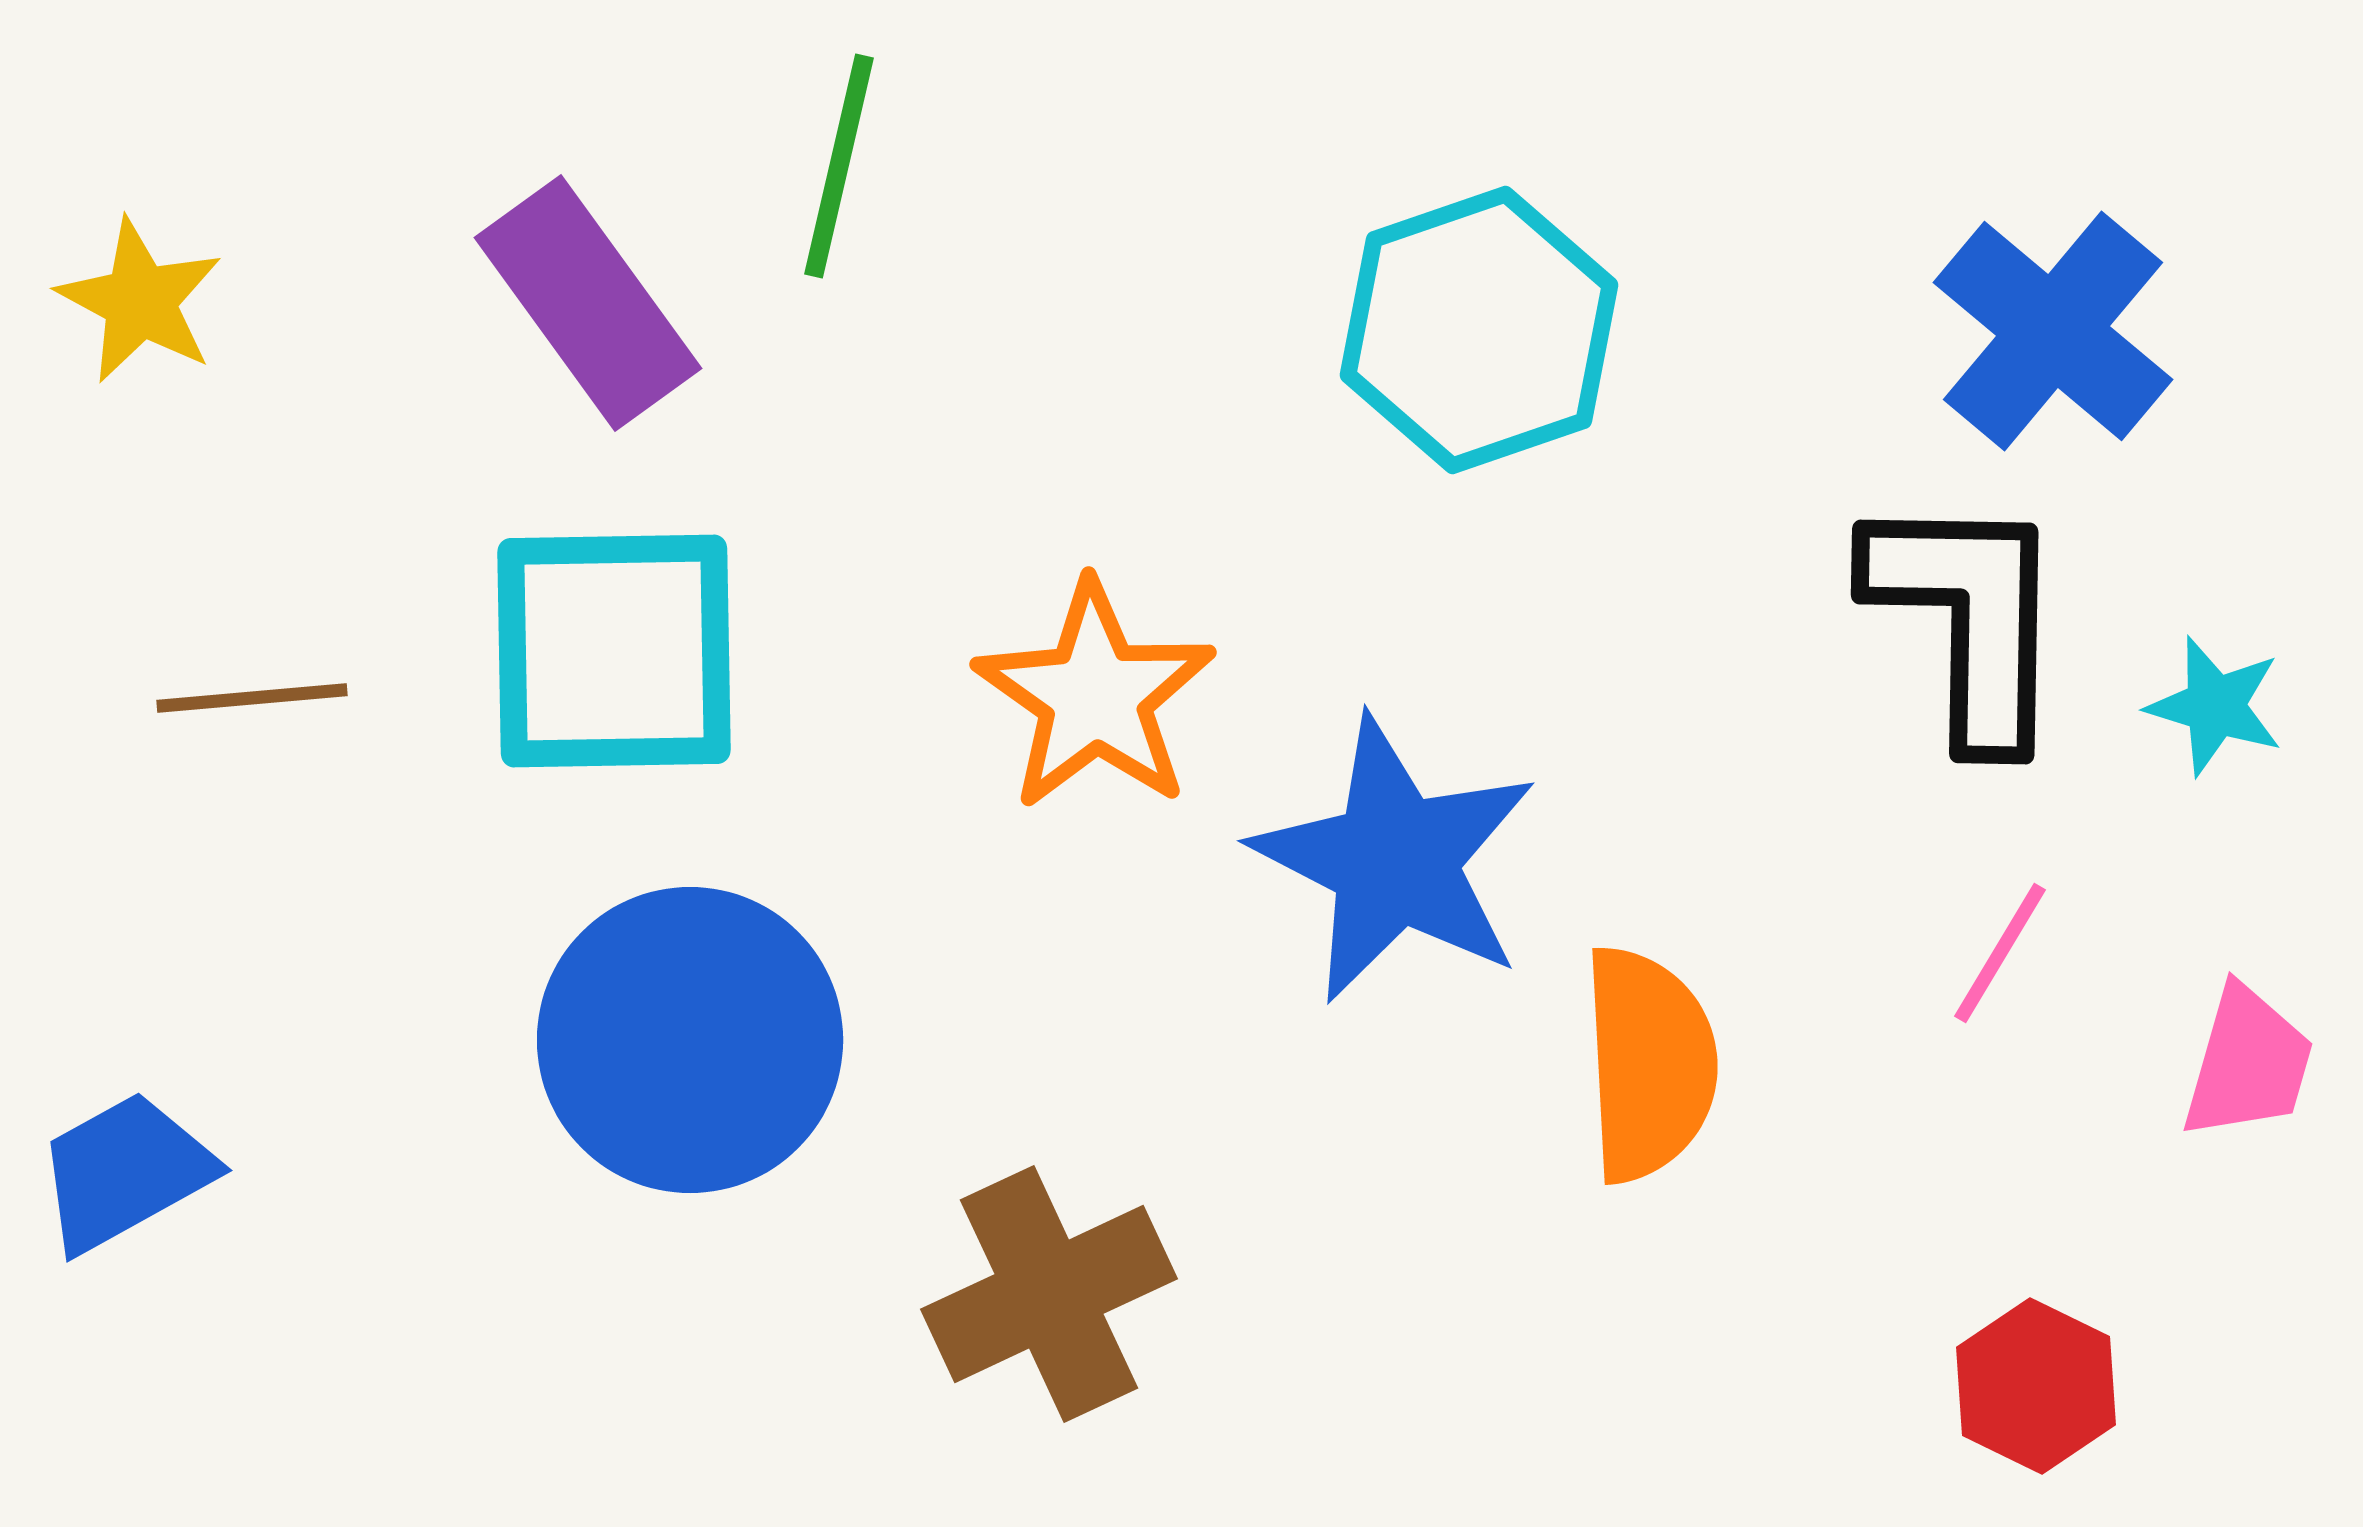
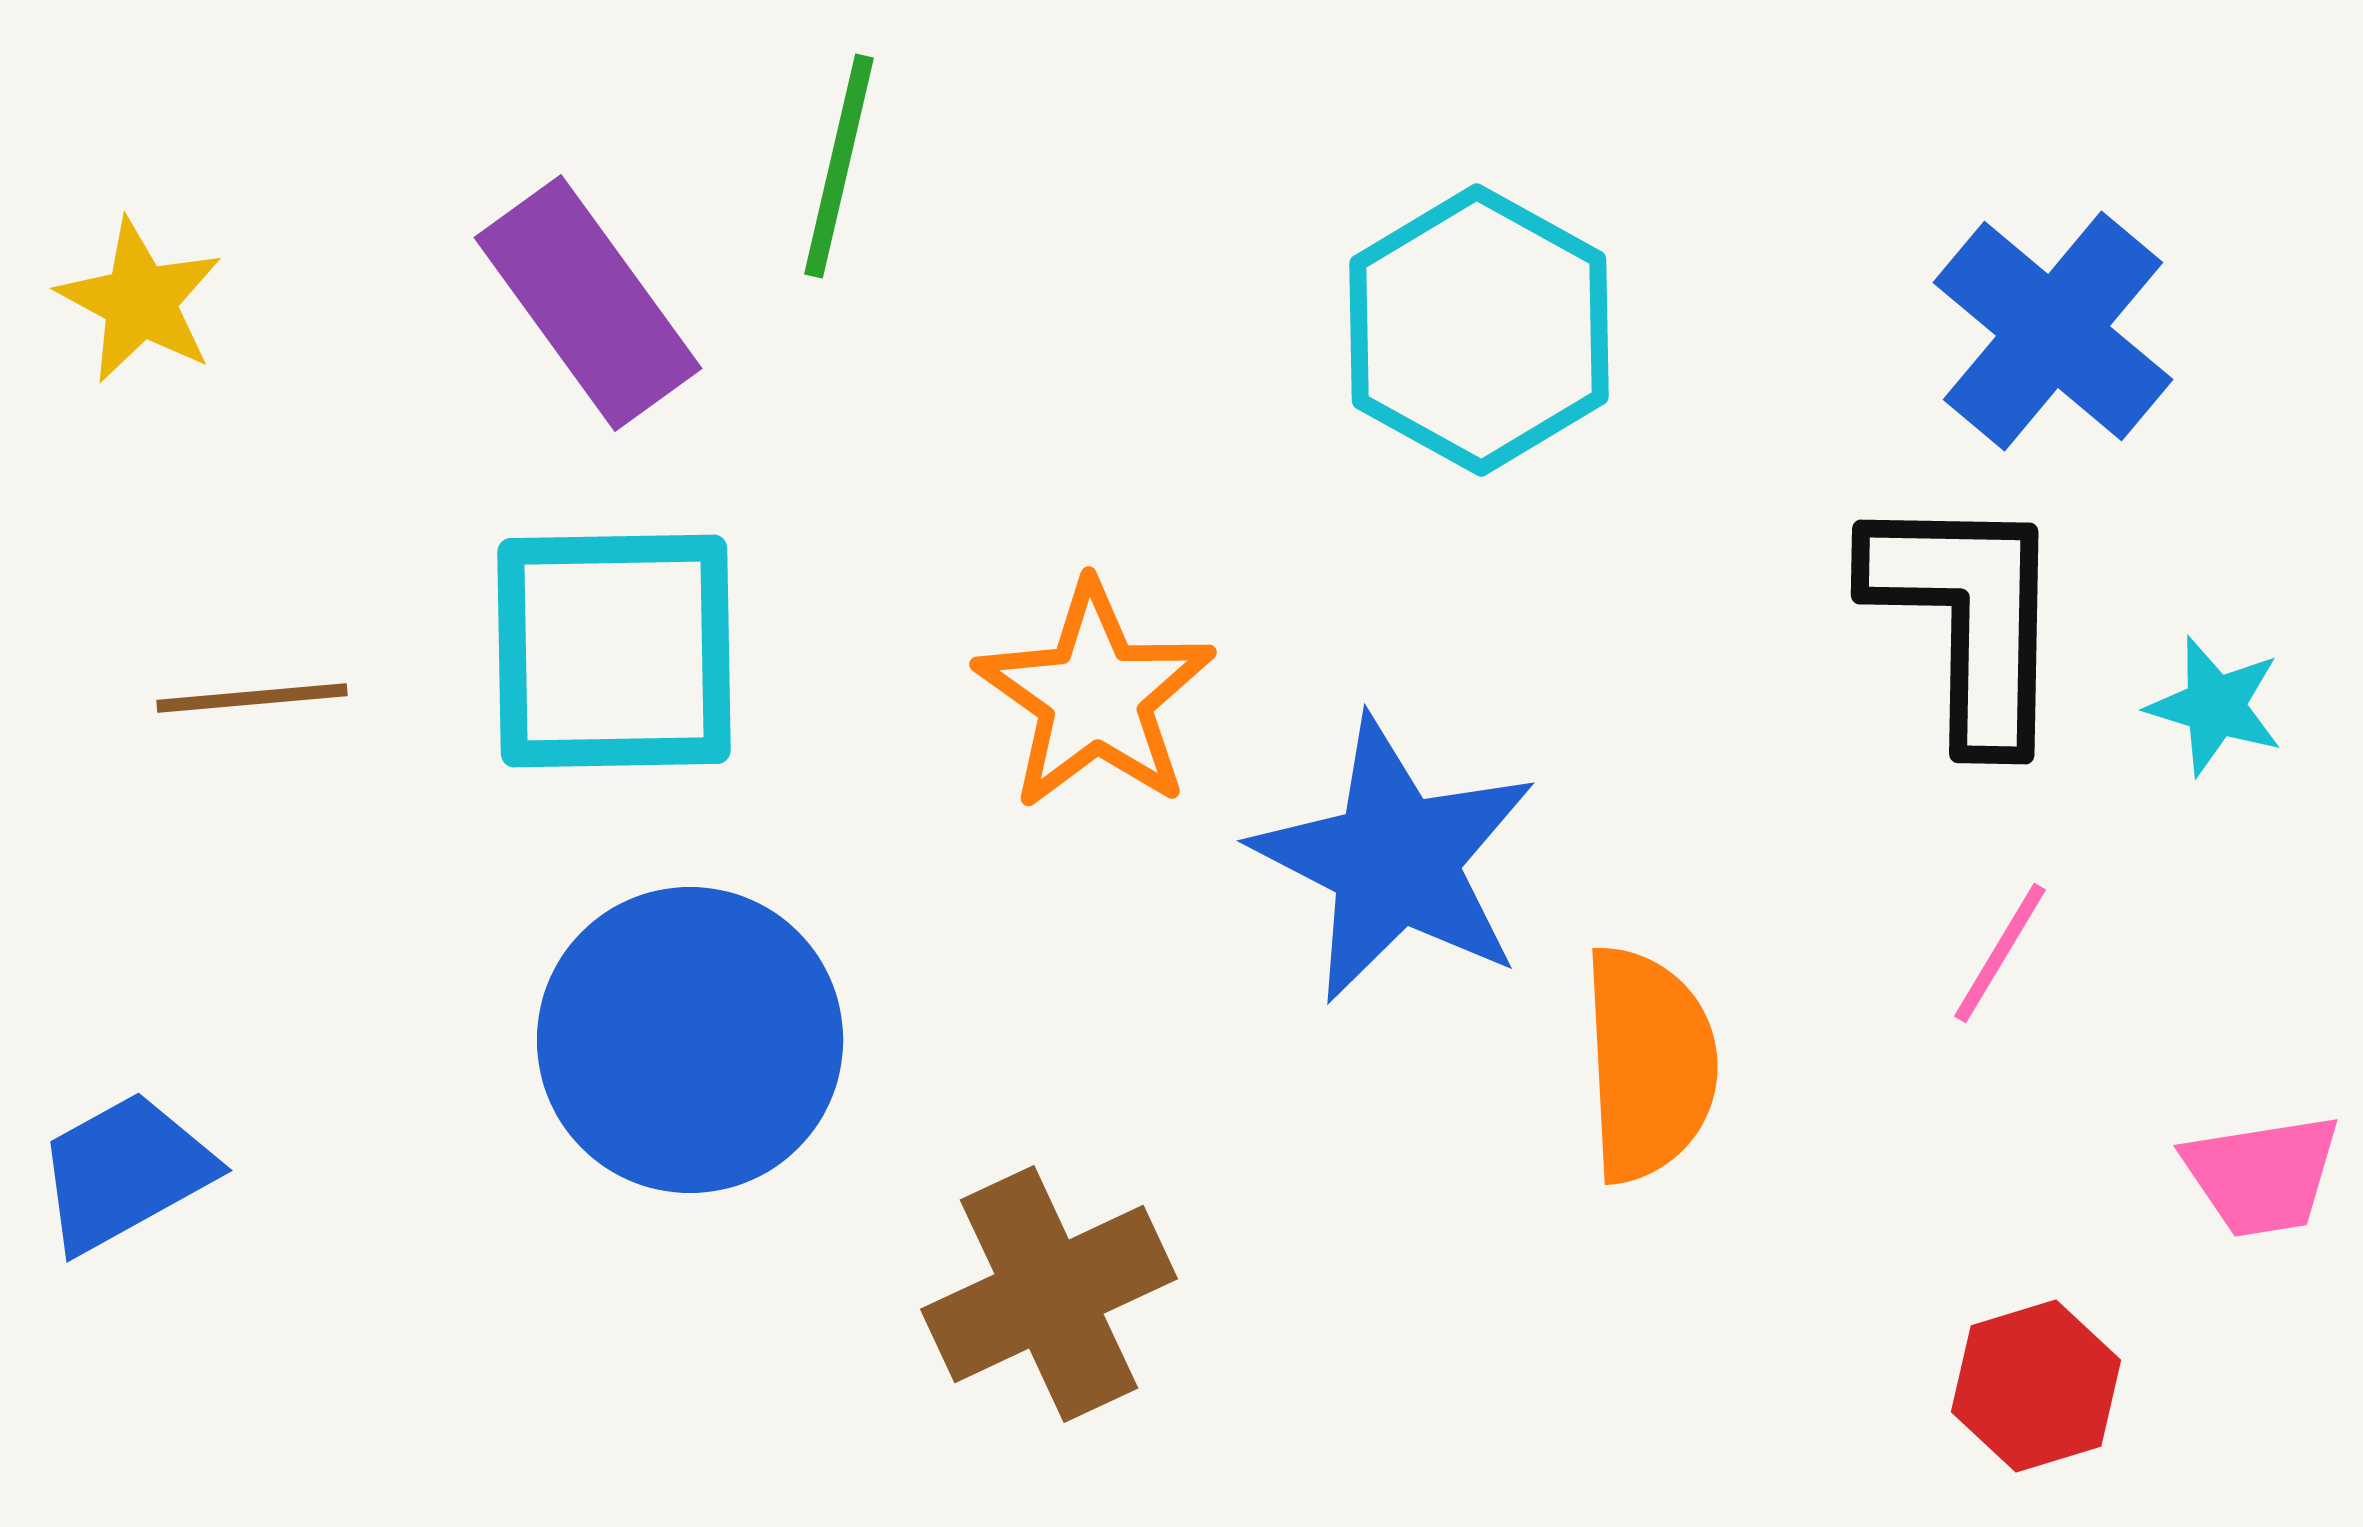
cyan hexagon: rotated 12 degrees counterclockwise
pink trapezoid: moved 14 px right, 112 px down; rotated 65 degrees clockwise
red hexagon: rotated 17 degrees clockwise
